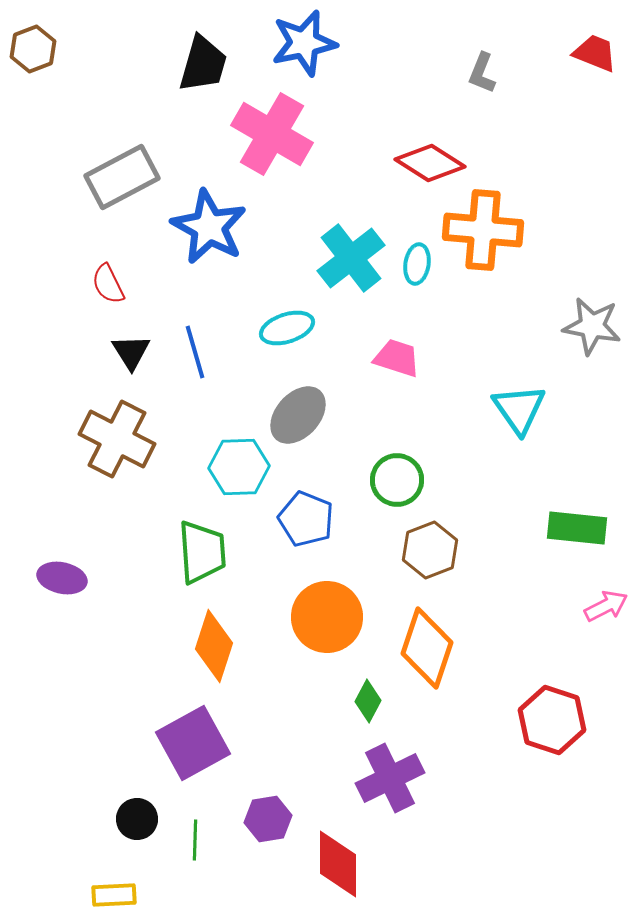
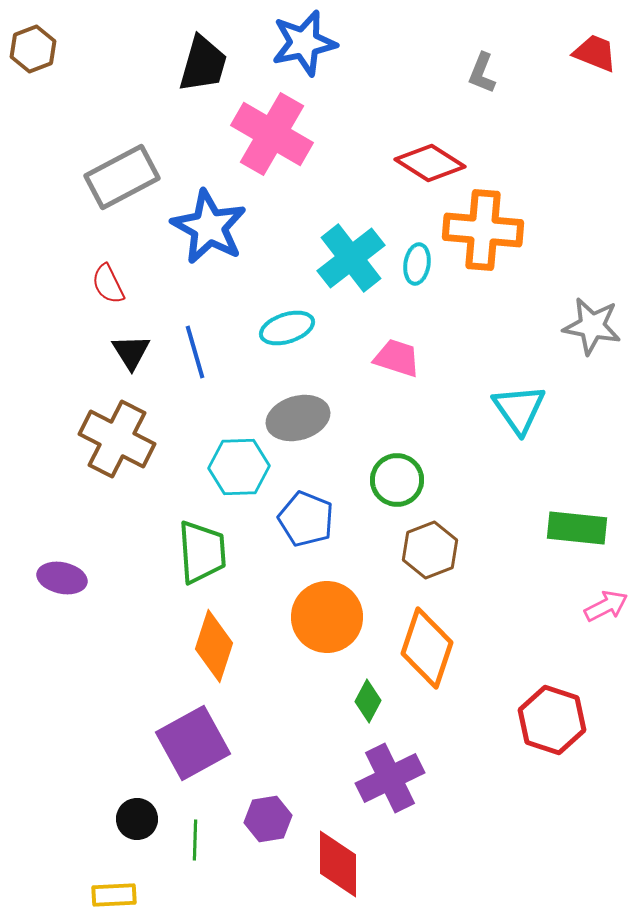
gray ellipse at (298, 415): moved 3 px down; rotated 32 degrees clockwise
